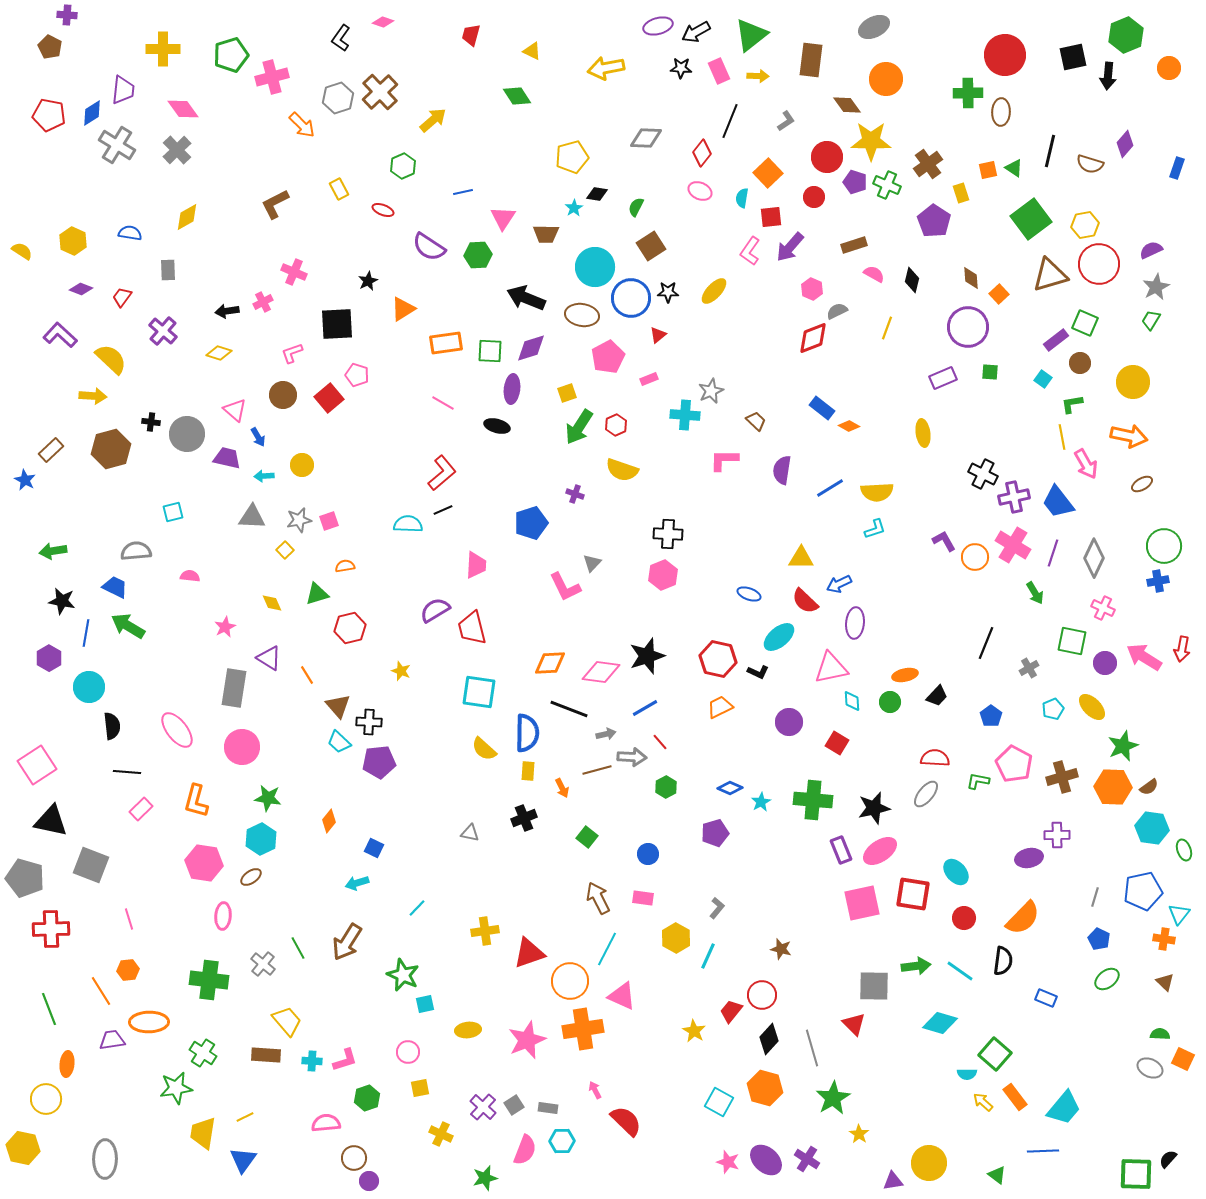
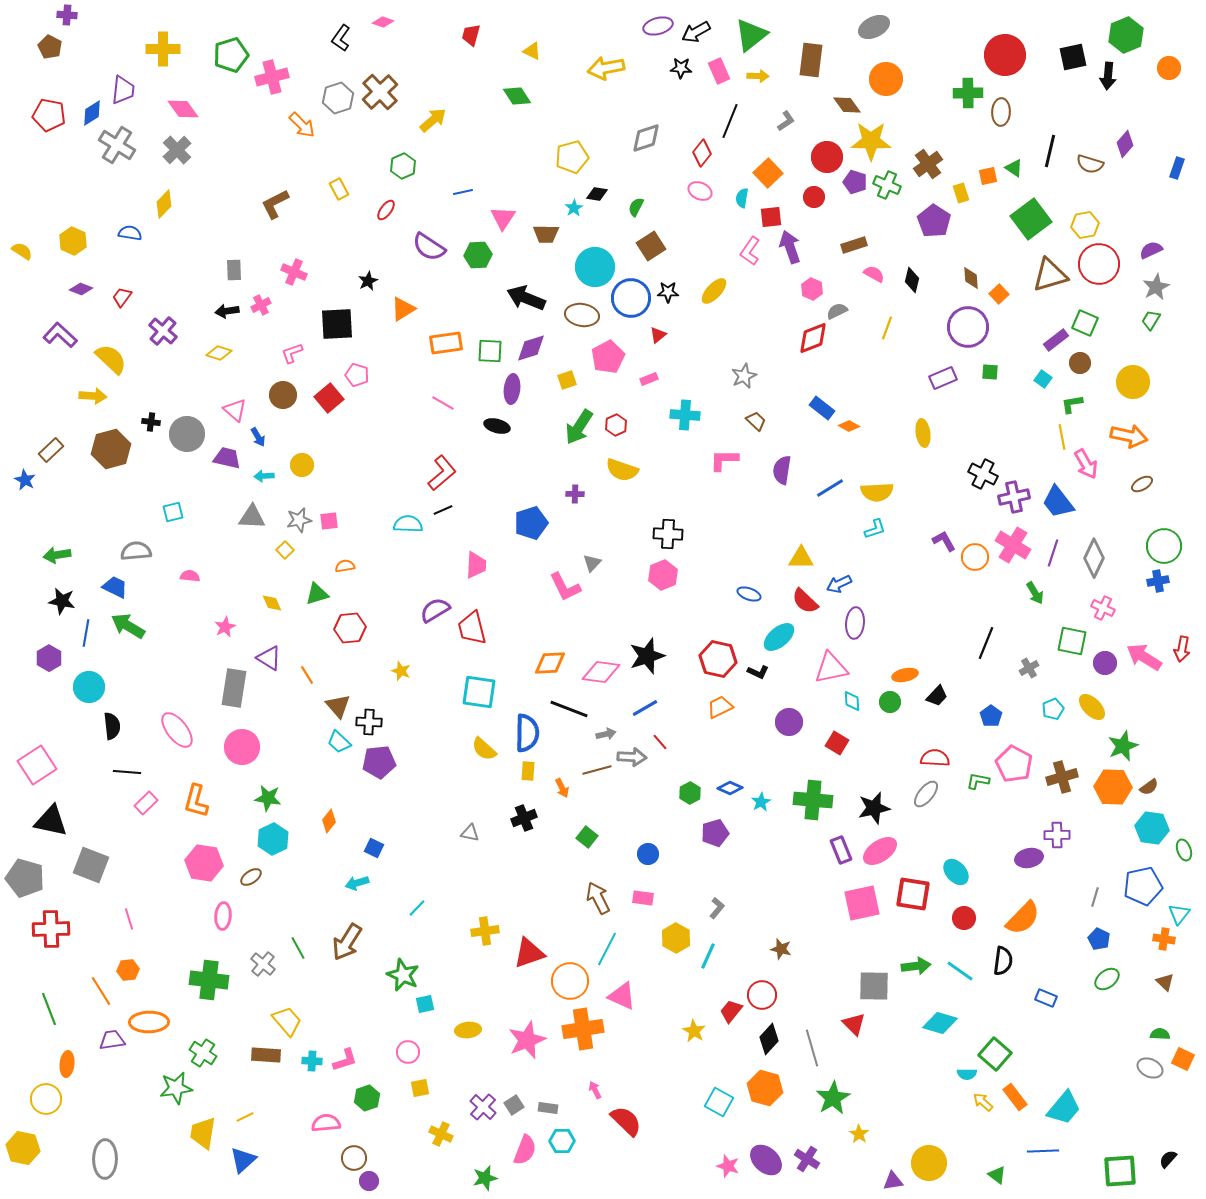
gray diamond at (646, 138): rotated 20 degrees counterclockwise
orange square at (988, 170): moved 6 px down
red ellipse at (383, 210): moved 3 px right; rotated 75 degrees counterclockwise
yellow diamond at (187, 217): moved 23 px left, 13 px up; rotated 16 degrees counterclockwise
purple arrow at (790, 247): rotated 120 degrees clockwise
gray rectangle at (168, 270): moved 66 px right
pink cross at (263, 302): moved 2 px left, 3 px down
gray star at (711, 391): moved 33 px right, 15 px up
yellow square at (567, 393): moved 13 px up
purple cross at (575, 494): rotated 18 degrees counterclockwise
pink square at (329, 521): rotated 12 degrees clockwise
green arrow at (53, 551): moved 4 px right, 4 px down
red hexagon at (350, 628): rotated 8 degrees clockwise
green hexagon at (666, 787): moved 24 px right, 6 px down
pink rectangle at (141, 809): moved 5 px right, 6 px up
cyan hexagon at (261, 839): moved 12 px right
blue pentagon at (1143, 891): moved 5 px up
blue triangle at (243, 1160): rotated 12 degrees clockwise
pink star at (728, 1162): moved 4 px down
green square at (1136, 1174): moved 16 px left, 3 px up; rotated 6 degrees counterclockwise
